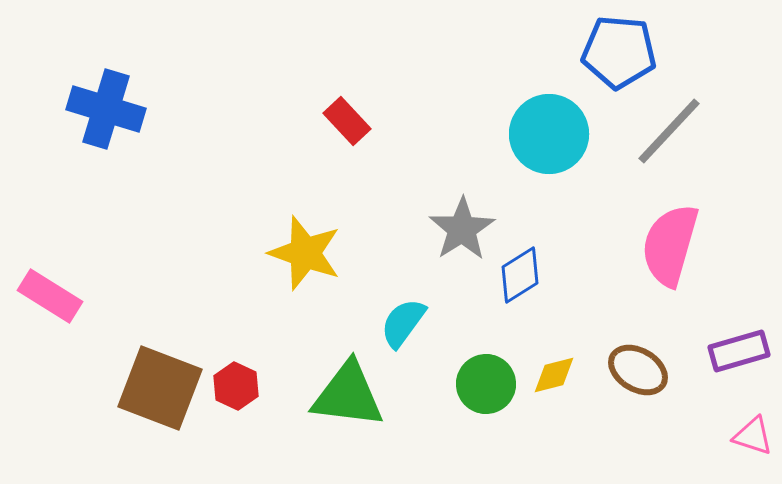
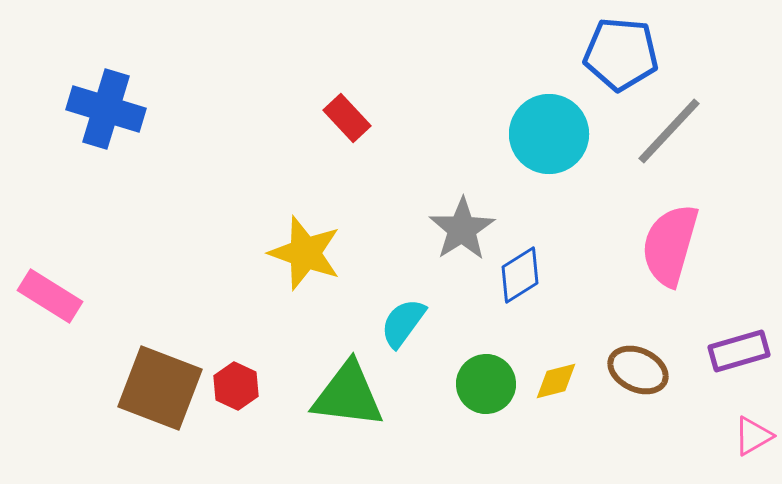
blue pentagon: moved 2 px right, 2 px down
red rectangle: moved 3 px up
brown ellipse: rotated 6 degrees counterclockwise
yellow diamond: moved 2 px right, 6 px down
pink triangle: rotated 48 degrees counterclockwise
